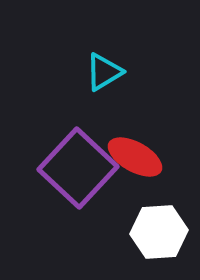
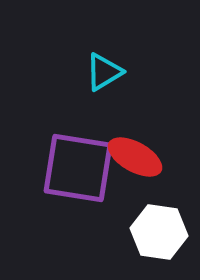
purple square: rotated 34 degrees counterclockwise
white hexagon: rotated 12 degrees clockwise
